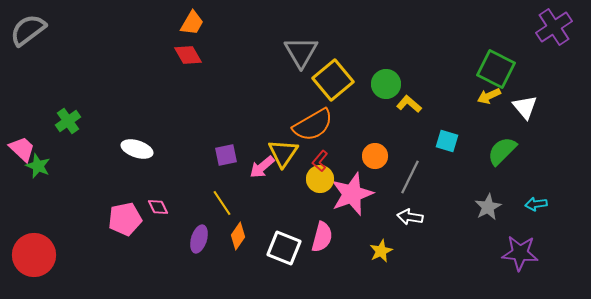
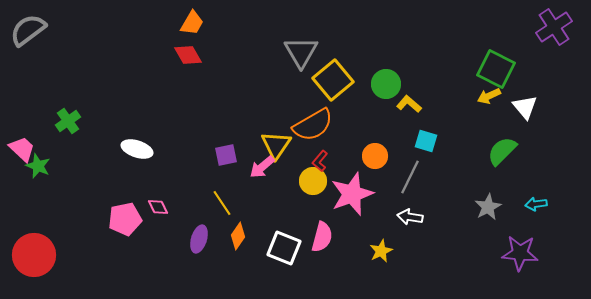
cyan square: moved 21 px left
yellow triangle: moved 7 px left, 8 px up
yellow circle: moved 7 px left, 2 px down
